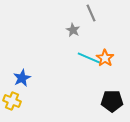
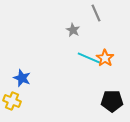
gray line: moved 5 px right
blue star: rotated 24 degrees counterclockwise
